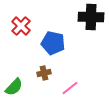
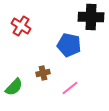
red cross: rotated 12 degrees counterclockwise
blue pentagon: moved 16 px right, 2 px down
brown cross: moved 1 px left
